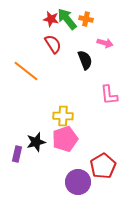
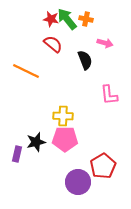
red semicircle: rotated 18 degrees counterclockwise
orange line: rotated 12 degrees counterclockwise
pink pentagon: rotated 20 degrees clockwise
